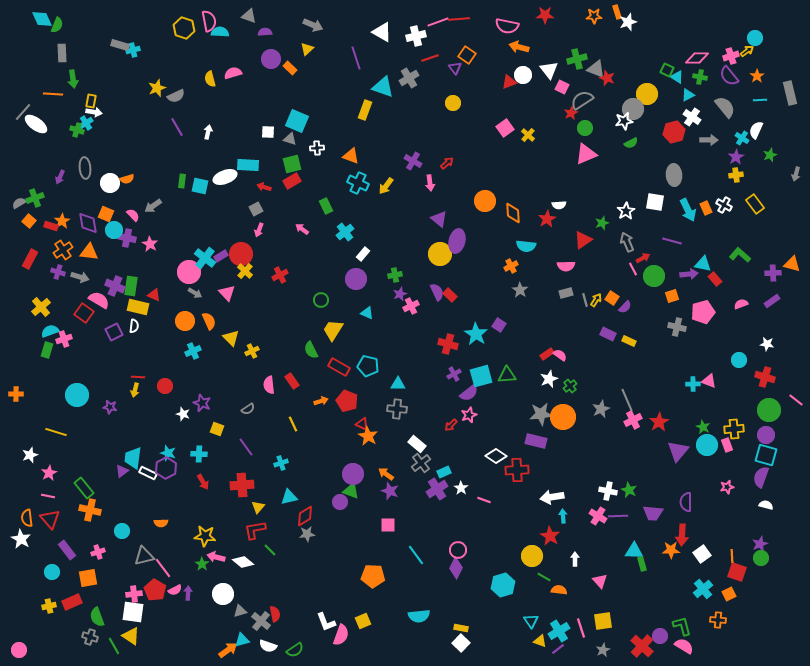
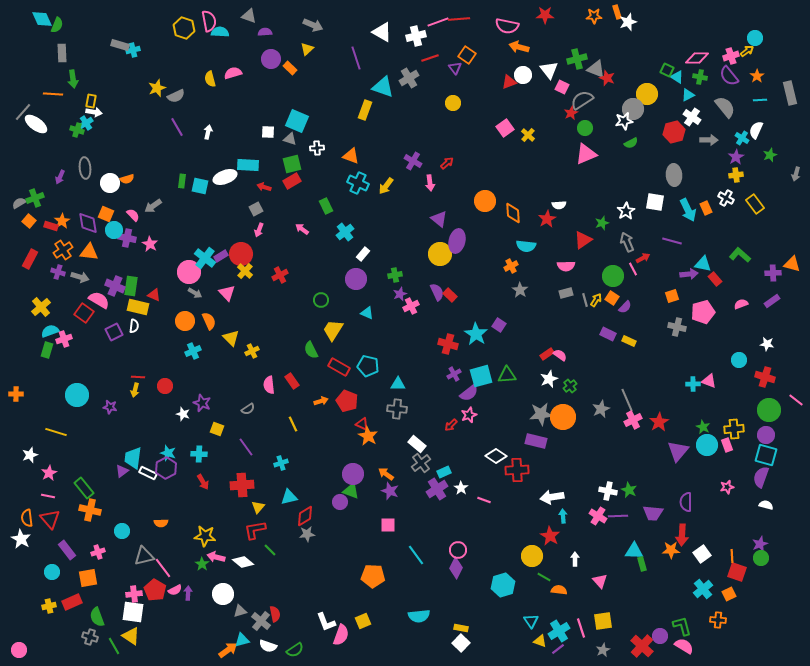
white cross at (724, 205): moved 2 px right, 7 px up
green circle at (654, 276): moved 41 px left
